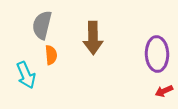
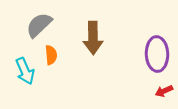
gray semicircle: moved 3 px left; rotated 32 degrees clockwise
cyan arrow: moved 1 px left, 4 px up
